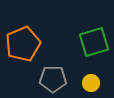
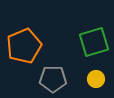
orange pentagon: moved 1 px right, 2 px down
yellow circle: moved 5 px right, 4 px up
